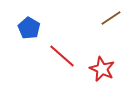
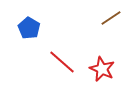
red line: moved 6 px down
